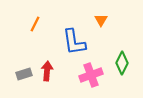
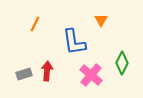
pink cross: rotated 30 degrees counterclockwise
